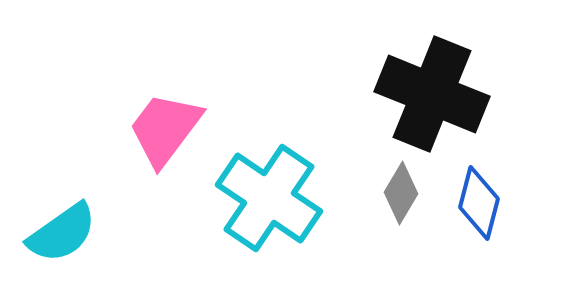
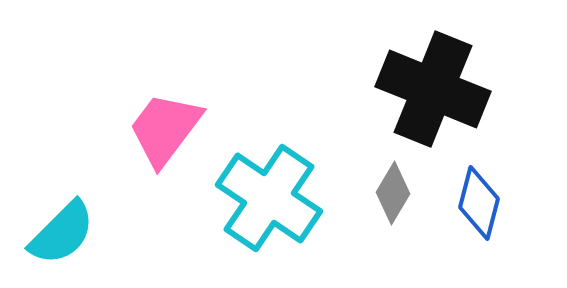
black cross: moved 1 px right, 5 px up
gray diamond: moved 8 px left
cyan semicircle: rotated 10 degrees counterclockwise
